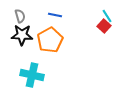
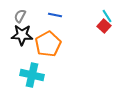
gray semicircle: rotated 136 degrees counterclockwise
orange pentagon: moved 2 px left, 4 px down
